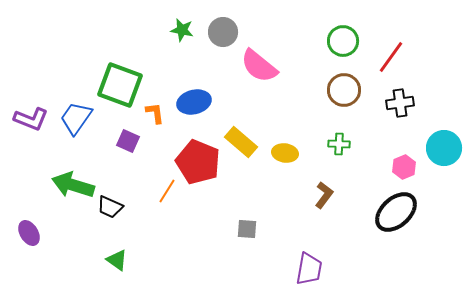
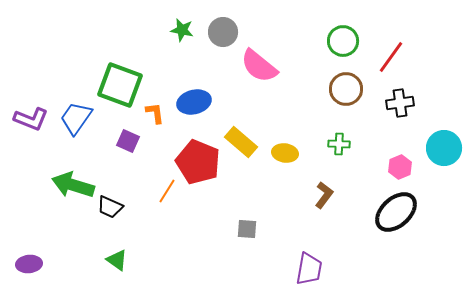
brown circle: moved 2 px right, 1 px up
pink hexagon: moved 4 px left
purple ellipse: moved 31 px down; rotated 65 degrees counterclockwise
